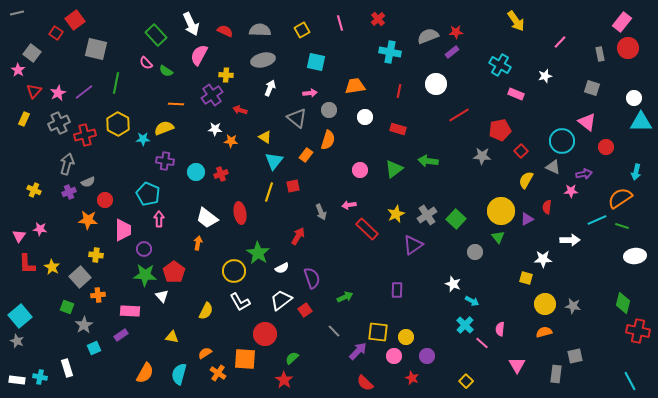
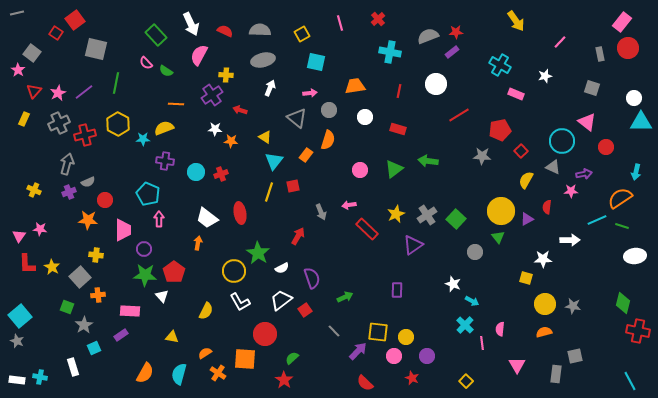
yellow square at (302, 30): moved 4 px down
pink line at (482, 343): rotated 40 degrees clockwise
white rectangle at (67, 368): moved 6 px right, 1 px up
